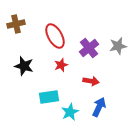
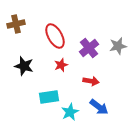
blue arrow: rotated 102 degrees clockwise
